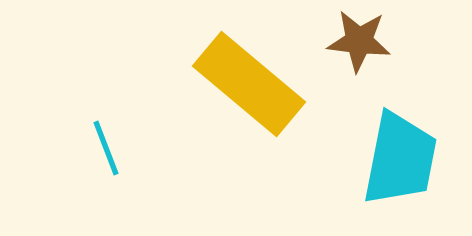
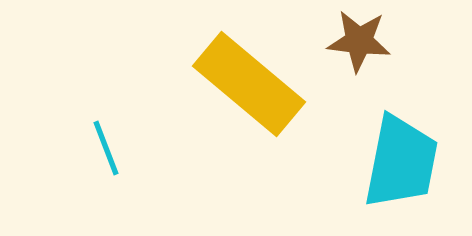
cyan trapezoid: moved 1 px right, 3 px down
